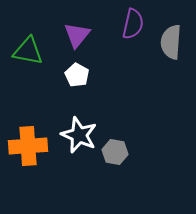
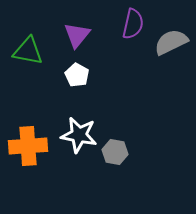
gray semicircle: rotated 60 degrees clockwise
white star: rotated 12 degrees counterclockwise
